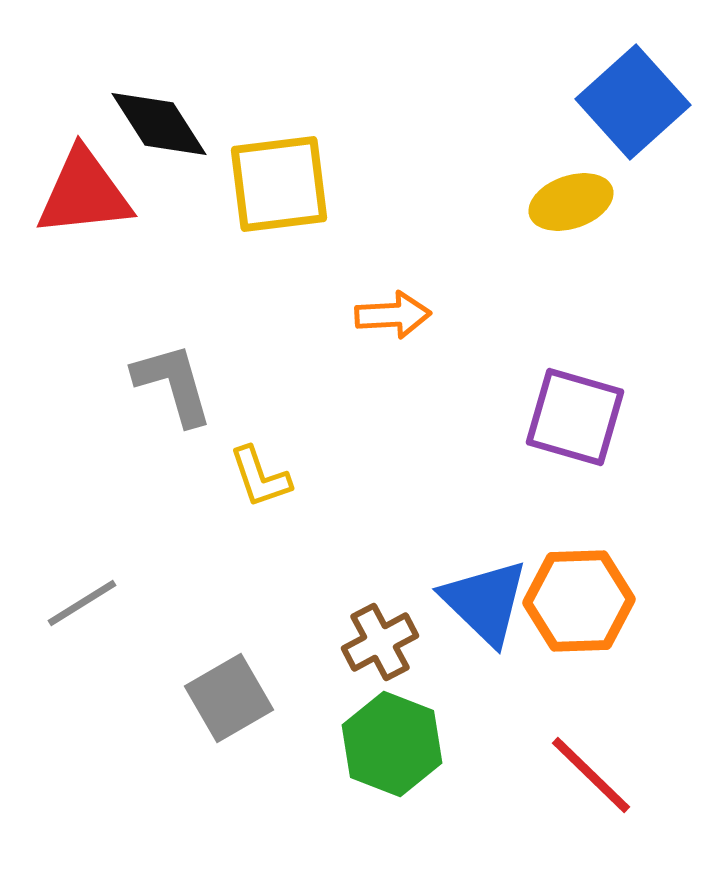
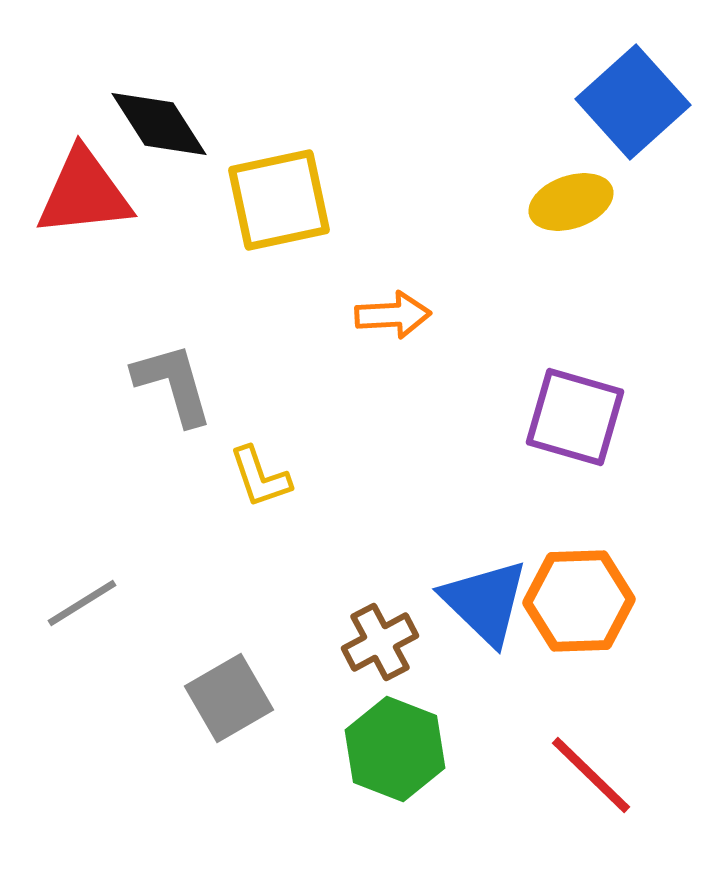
yellow square: moved 16 px down; rotated 5 degrees counterclockwise
green hexagon: moved 3 px right, 5 px down
